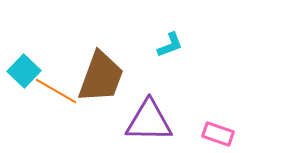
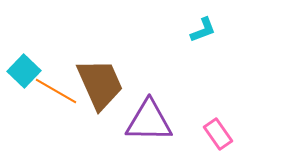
cyan L-shape: moved 33 px right, 15 px up
brown trapezoid: moved 1 px left, 7 px down; rotated 44 degrees counterclockwise
pink rectangle: rotated 36 degrees clockwise
